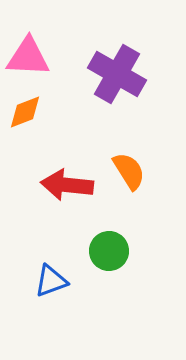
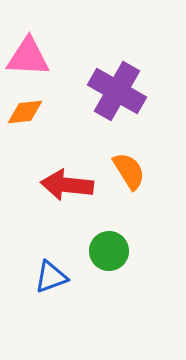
purple cross: moved 17 px down
orange diamond: rotated 15 degrees clockwise
blue triangle: moved 4 px up
